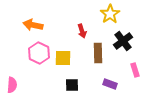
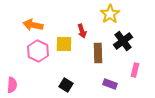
pink hexagon: moved 1 px left, 2 px up
yellow square: moved 1 px right, 14 px up
pink rectangle: rotated 32 degrees clockwise
black square: moved 6 px left; rotated 32 degrees clockwise
